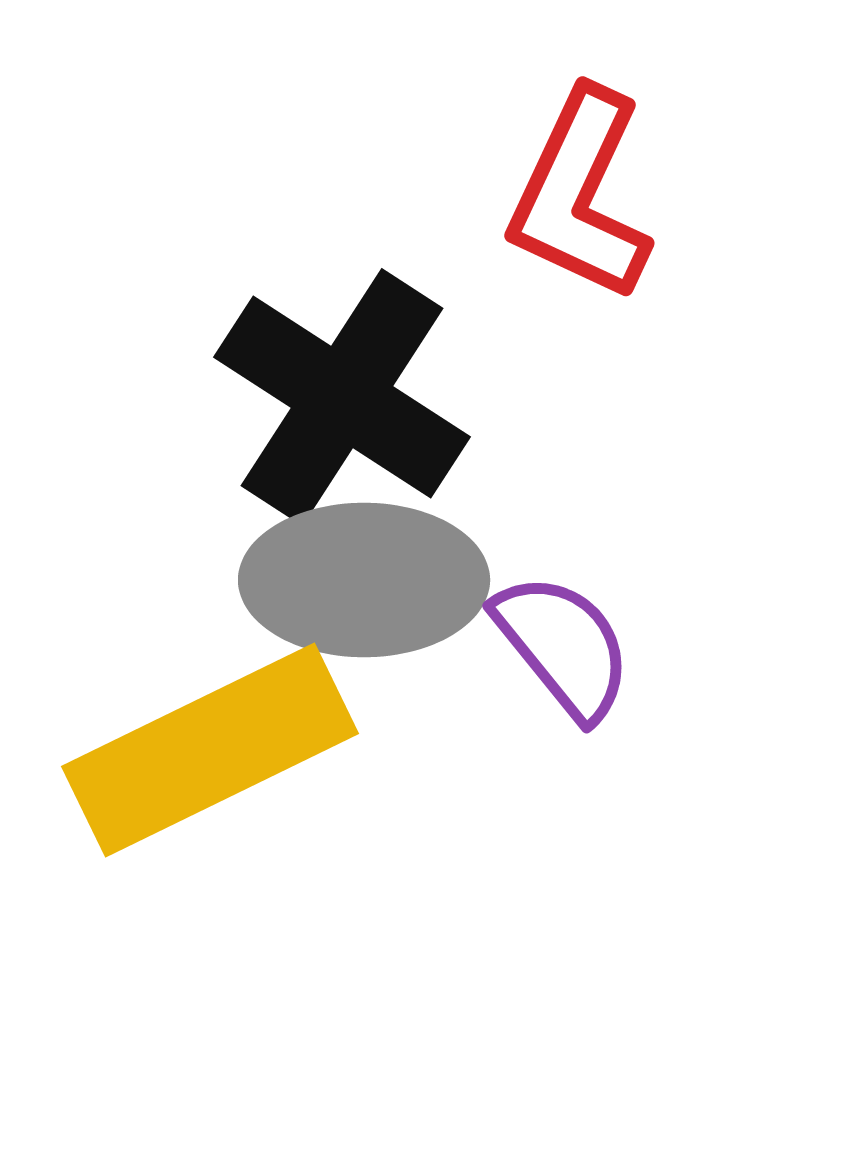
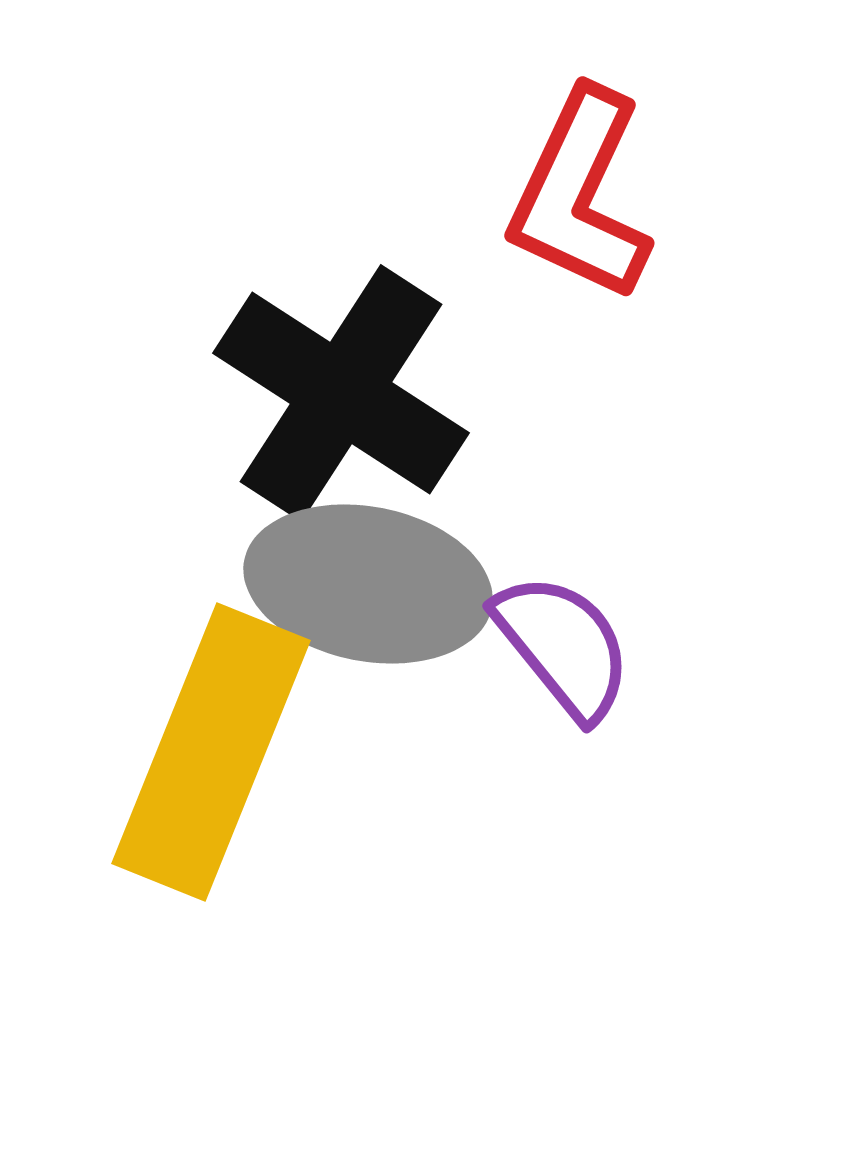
black cross: moved 1 px left, 4 px up
gray ellipse: moved 4 px right, 4 px down; rotated 11 degrees clockwise
yellow rectangle: moved 1 px right, 2 px down; rotated 42 degrees counterclockwise
